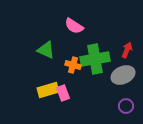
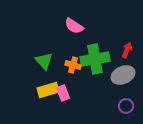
green triangle: moved 2 px left, 11 px down; rotated 24 degrees clockwise
